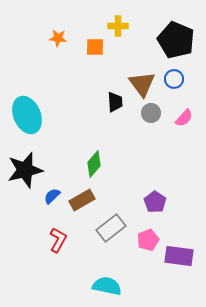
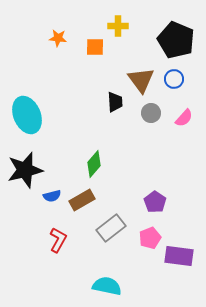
brown triangle: moved 1 px left, 4 px up
blue semicircle: rotated 150 degrees counterclockwise
pink pentagon: moved 2 px right, 2 px up
